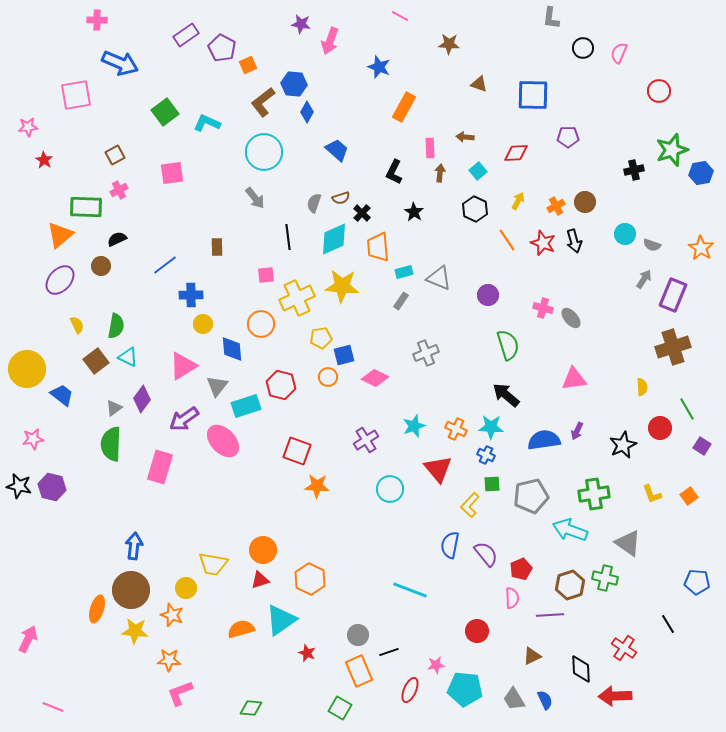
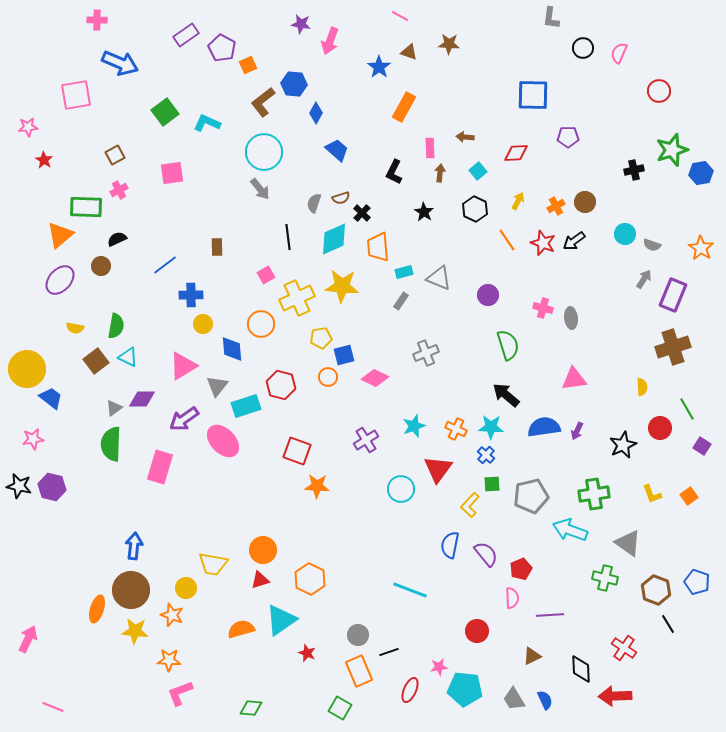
blue star at (379, 67): rotated 15 degrees clockwise
brown triangle at (479, 84): moved 70 px left, 32 px up
blue diamond at (307, 112): moved 9 px right, 1 px down
gray arrow at (255, 198): moved 5 px right, 9 px up
black star at (414, 212): moved 10 px right
black arrow at (574, 241): rotated 70 degrees clockwise
pink square at (266, 275): rotated 24 degrees counterclockwise
gray ellipse at (571, 318): rotated 35 degrees clockwise
yellow semicircle at (77, 325): moved 2 px left, 3 px down; rotated 126 degrees clockwise
blue trapezoid at (62, 395): moved 11 px left, 3 px down
purple diamond at (142, 399): rotated 56 degrees clockwise
blue semicircle at (544, 440): moved 13 px up
blue cross at (486, 455): rotated 18 degrees clockwise
red triangle at (438, 469): rotated 16 degrees clockwise
cyan circle at (390, 489): moved 11 px right
blue pentagon at (697, 582): rotated 15 degrees clockwise
brown hexagon at (570, 585): moved 86 px right, 5 px down; rotated 20 degrees counterclockwise
pink star at (436, 665): moved 3 px right, 2 px down
